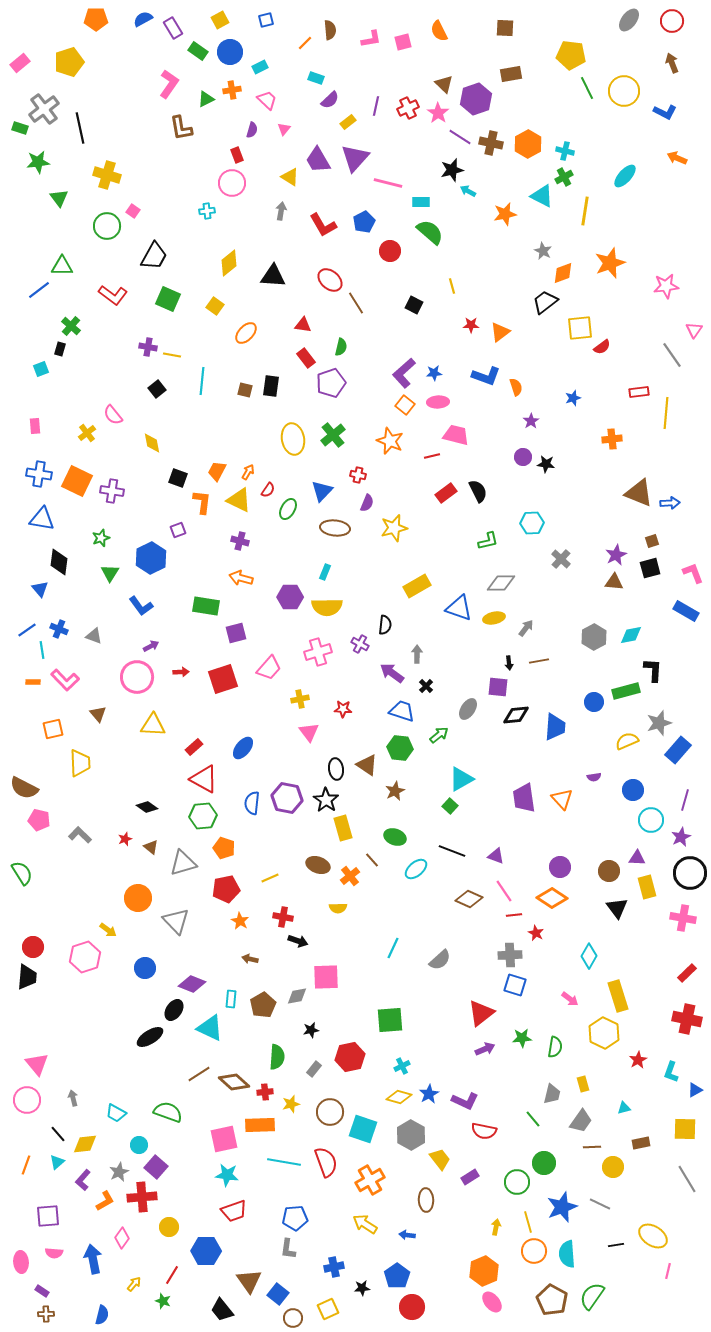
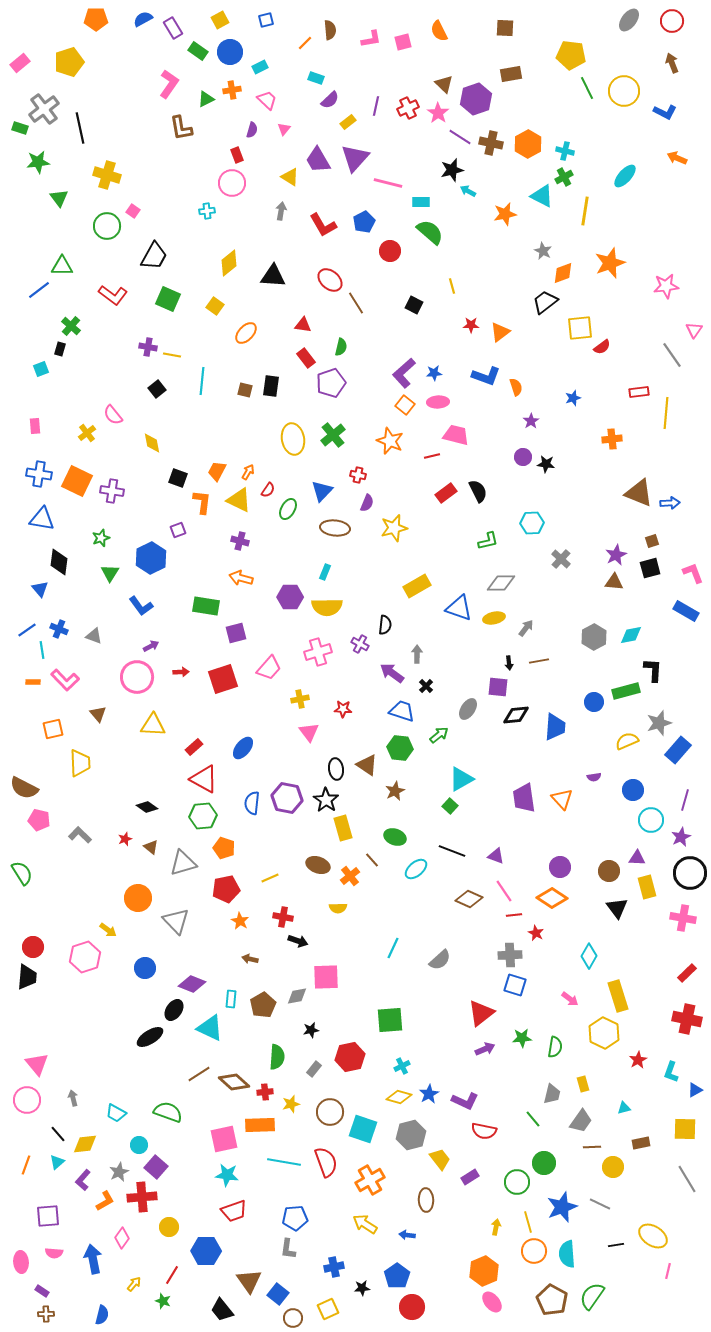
gray hexagon at (411, 1135): rotated 16 degrees clockwise
